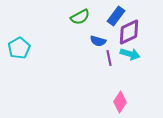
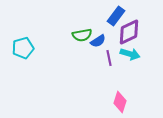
green semicircle: moved 2 px right, 18 px down; rotated 18 degrees clockwise
blue semicircle: rotated 49 degrees counterclockwise
cyan pentagon: moved 4 px right; rotated 15 degrees clockwise
pink diamond: rotated 15 degrees counterclockwise
